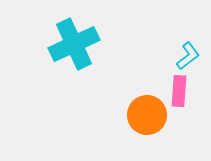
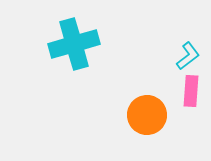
cyan cross: rotated 9 degrees clockwise
pink rectangle: moved 12 px right
